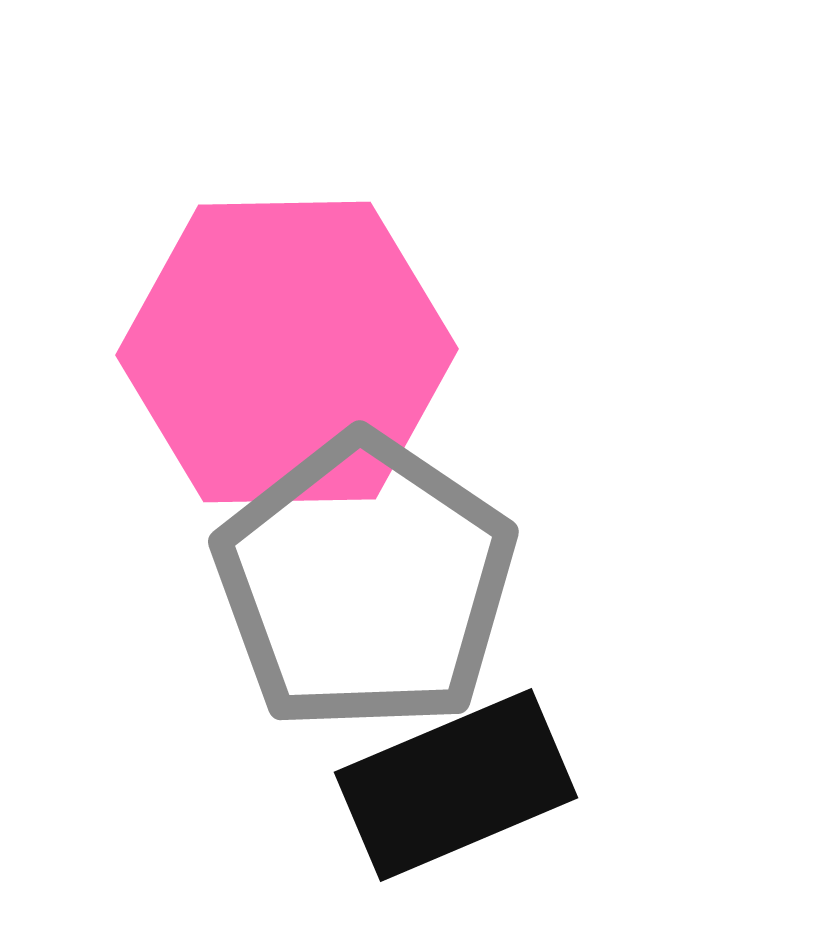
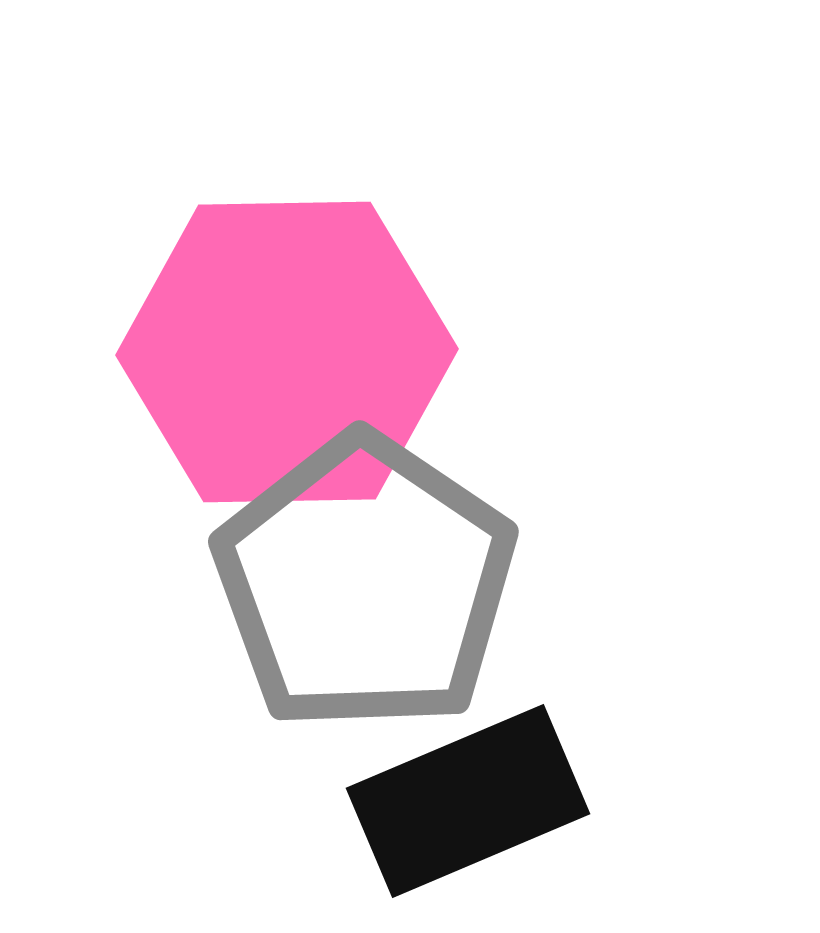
black rectangle: moved 12 px right, 16 px down
